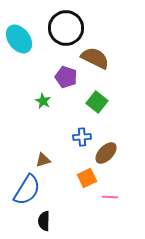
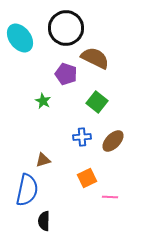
cyan ellipse: moved 1 px right, 1 px up
purple pentagon: moved 3 px up
brown ellipse: moved 7 px right, 12 px up
blue semicircle: rotated 20 degrees counterclockwise
